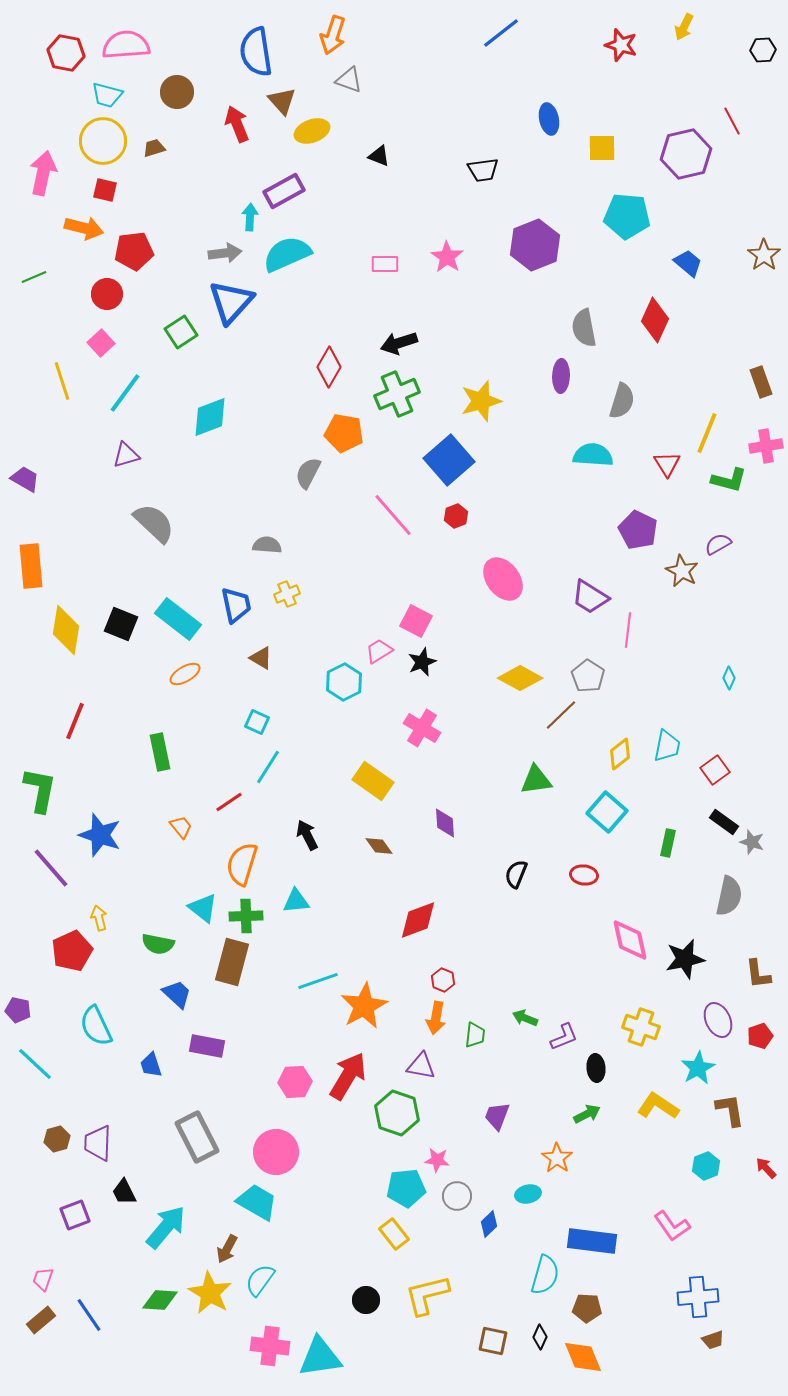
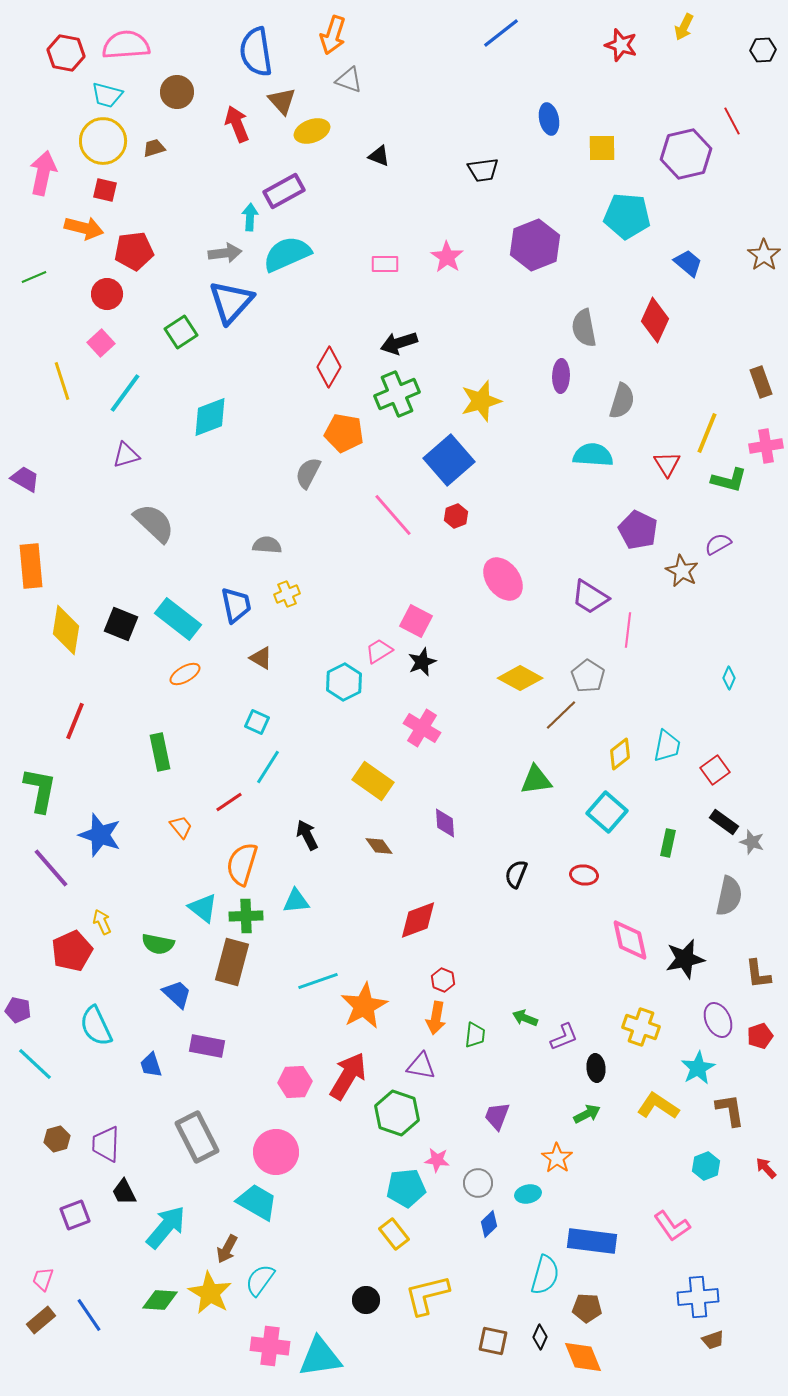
yellow arrow at (99, 918): moved 3 px right, 4 px down; rotated 10 degrees counterclockwise
purple trapezoid at (98, 1143): moved 8 px right, 1 px down
gray circle at (457, 1196): moved 21 px right, 13 px up
